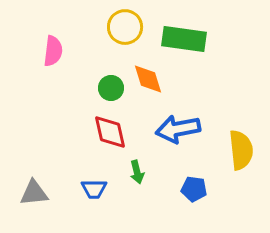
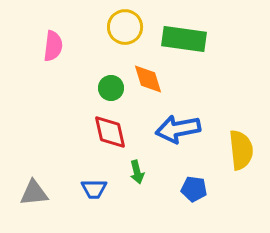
pink semicircle: moved 5 px up
